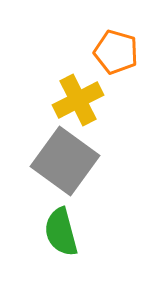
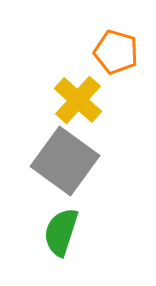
yellow cross: rotated 21 degrees counterclockwise
green semicircle: rotated 33 degrees clockwise
